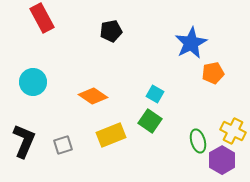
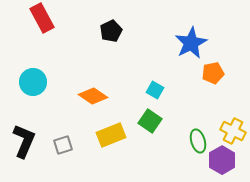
black pentagon: rotated 15 degrees counterclockwise
cyan square: moved 4 px up
